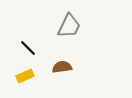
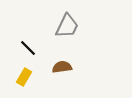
gray trapezoid: moved 2 px left
yellow rectangle: moved 1 px left, 1 px down; rotated 36 degrees counterclockwise
